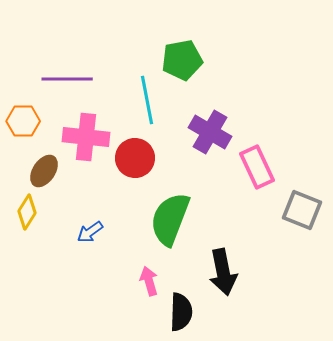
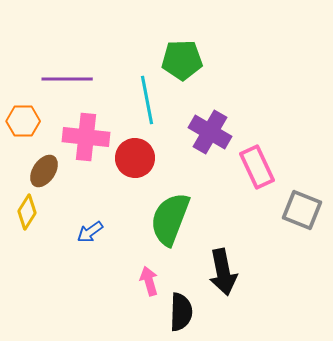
green pentagon: rotated 9 degrees clockwise
